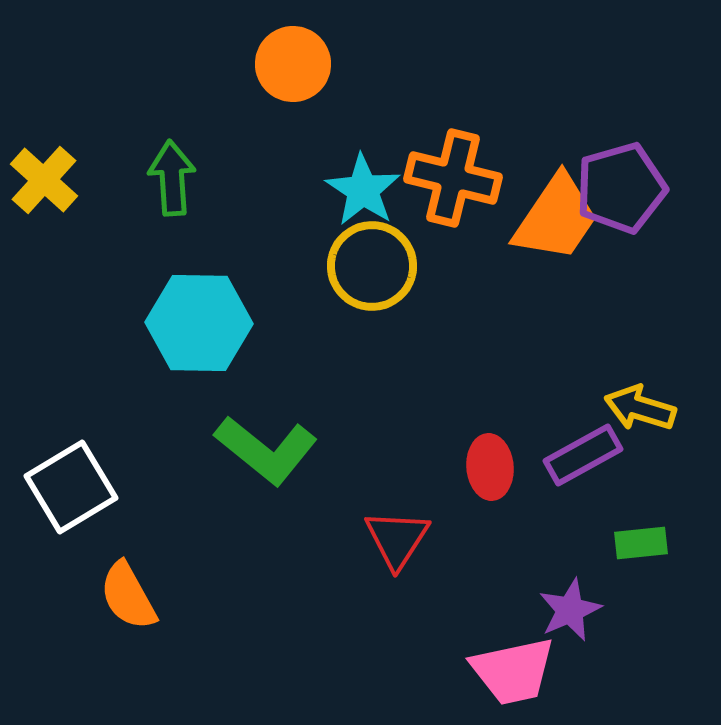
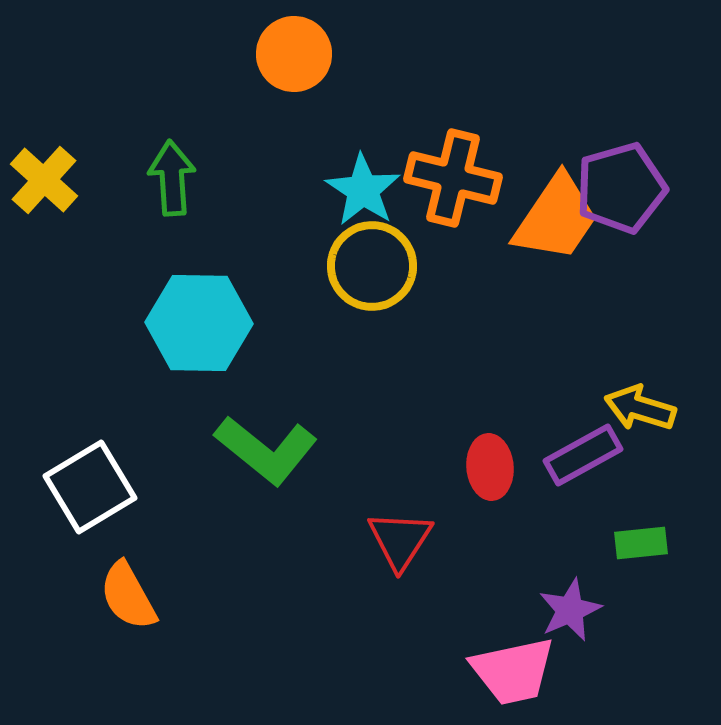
orange circle: moved 1 px right, 10 px up
white square: moved 19 px right
red triangle: moved 3 px right, 1 px down
